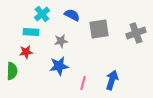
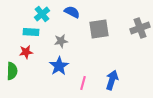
blue semicircle: moved 3 px up
gray cross: moved 4 px right, 5 px up
blue star: rotated 24 degrees counterclockwise
